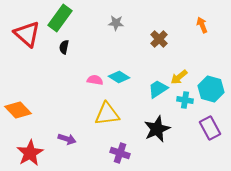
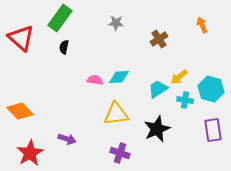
red triangle: moved 6 px left, 4 px down
brown cross: rotated 12 degrees clockwise
cyan diamond: rotated 35 degrees counterclockwise
orange diamond: moved 2 px right, 1 px down
yellow triangle: moved 9 px right
purple rectangle: moved 3 px right, 2 px down; rotated 20 degrees clockwise
